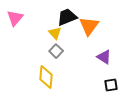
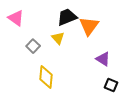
pink triangle: moved 1 px right; rotated 36 degrees counterclockwise
yellow triangle: moved 3 px right, 5 px down
gray square: moved 23 px left, 5 px up
purple triangle: moved 1 px left, 2 px down
black square: rotated 32 degrees clockwise
